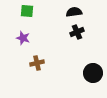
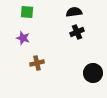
green square: moved 1 px down
